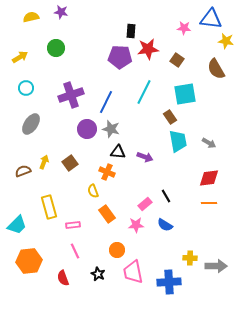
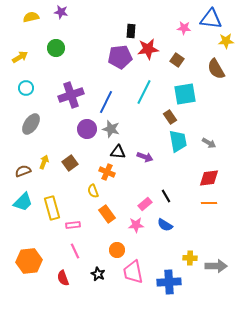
yellow star at (226, 41): rotated 14 degrees counterclockwise
purple pentagon at (120, 57): rotated 10 degrees counterclockwise
yellow rectangle at (49, 207): moved 3 px right, 1 px down
cyan trapezoid at (17, 225): moved 6 px right, 23 px up
